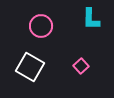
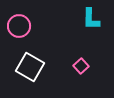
pink circle: moved 22 px left
